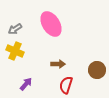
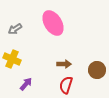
pink ellipse: moved 2 px right, 1 px up
yellow cross: moved 3 px left, 8 px down
brown arrow: moved 6 px right
